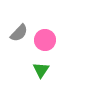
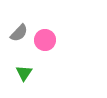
green triangle: moved 17 px left, 3 px down
